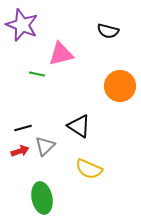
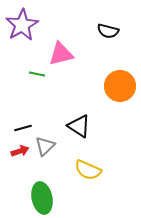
purple star: rotated 20 degrees clockwise
yellow semicircle: moved 1 px left, 1 px down
